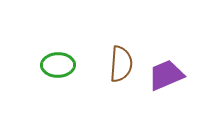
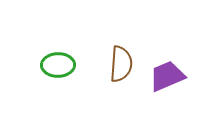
purple trapezoid: moved 1 px right, 1 px down
